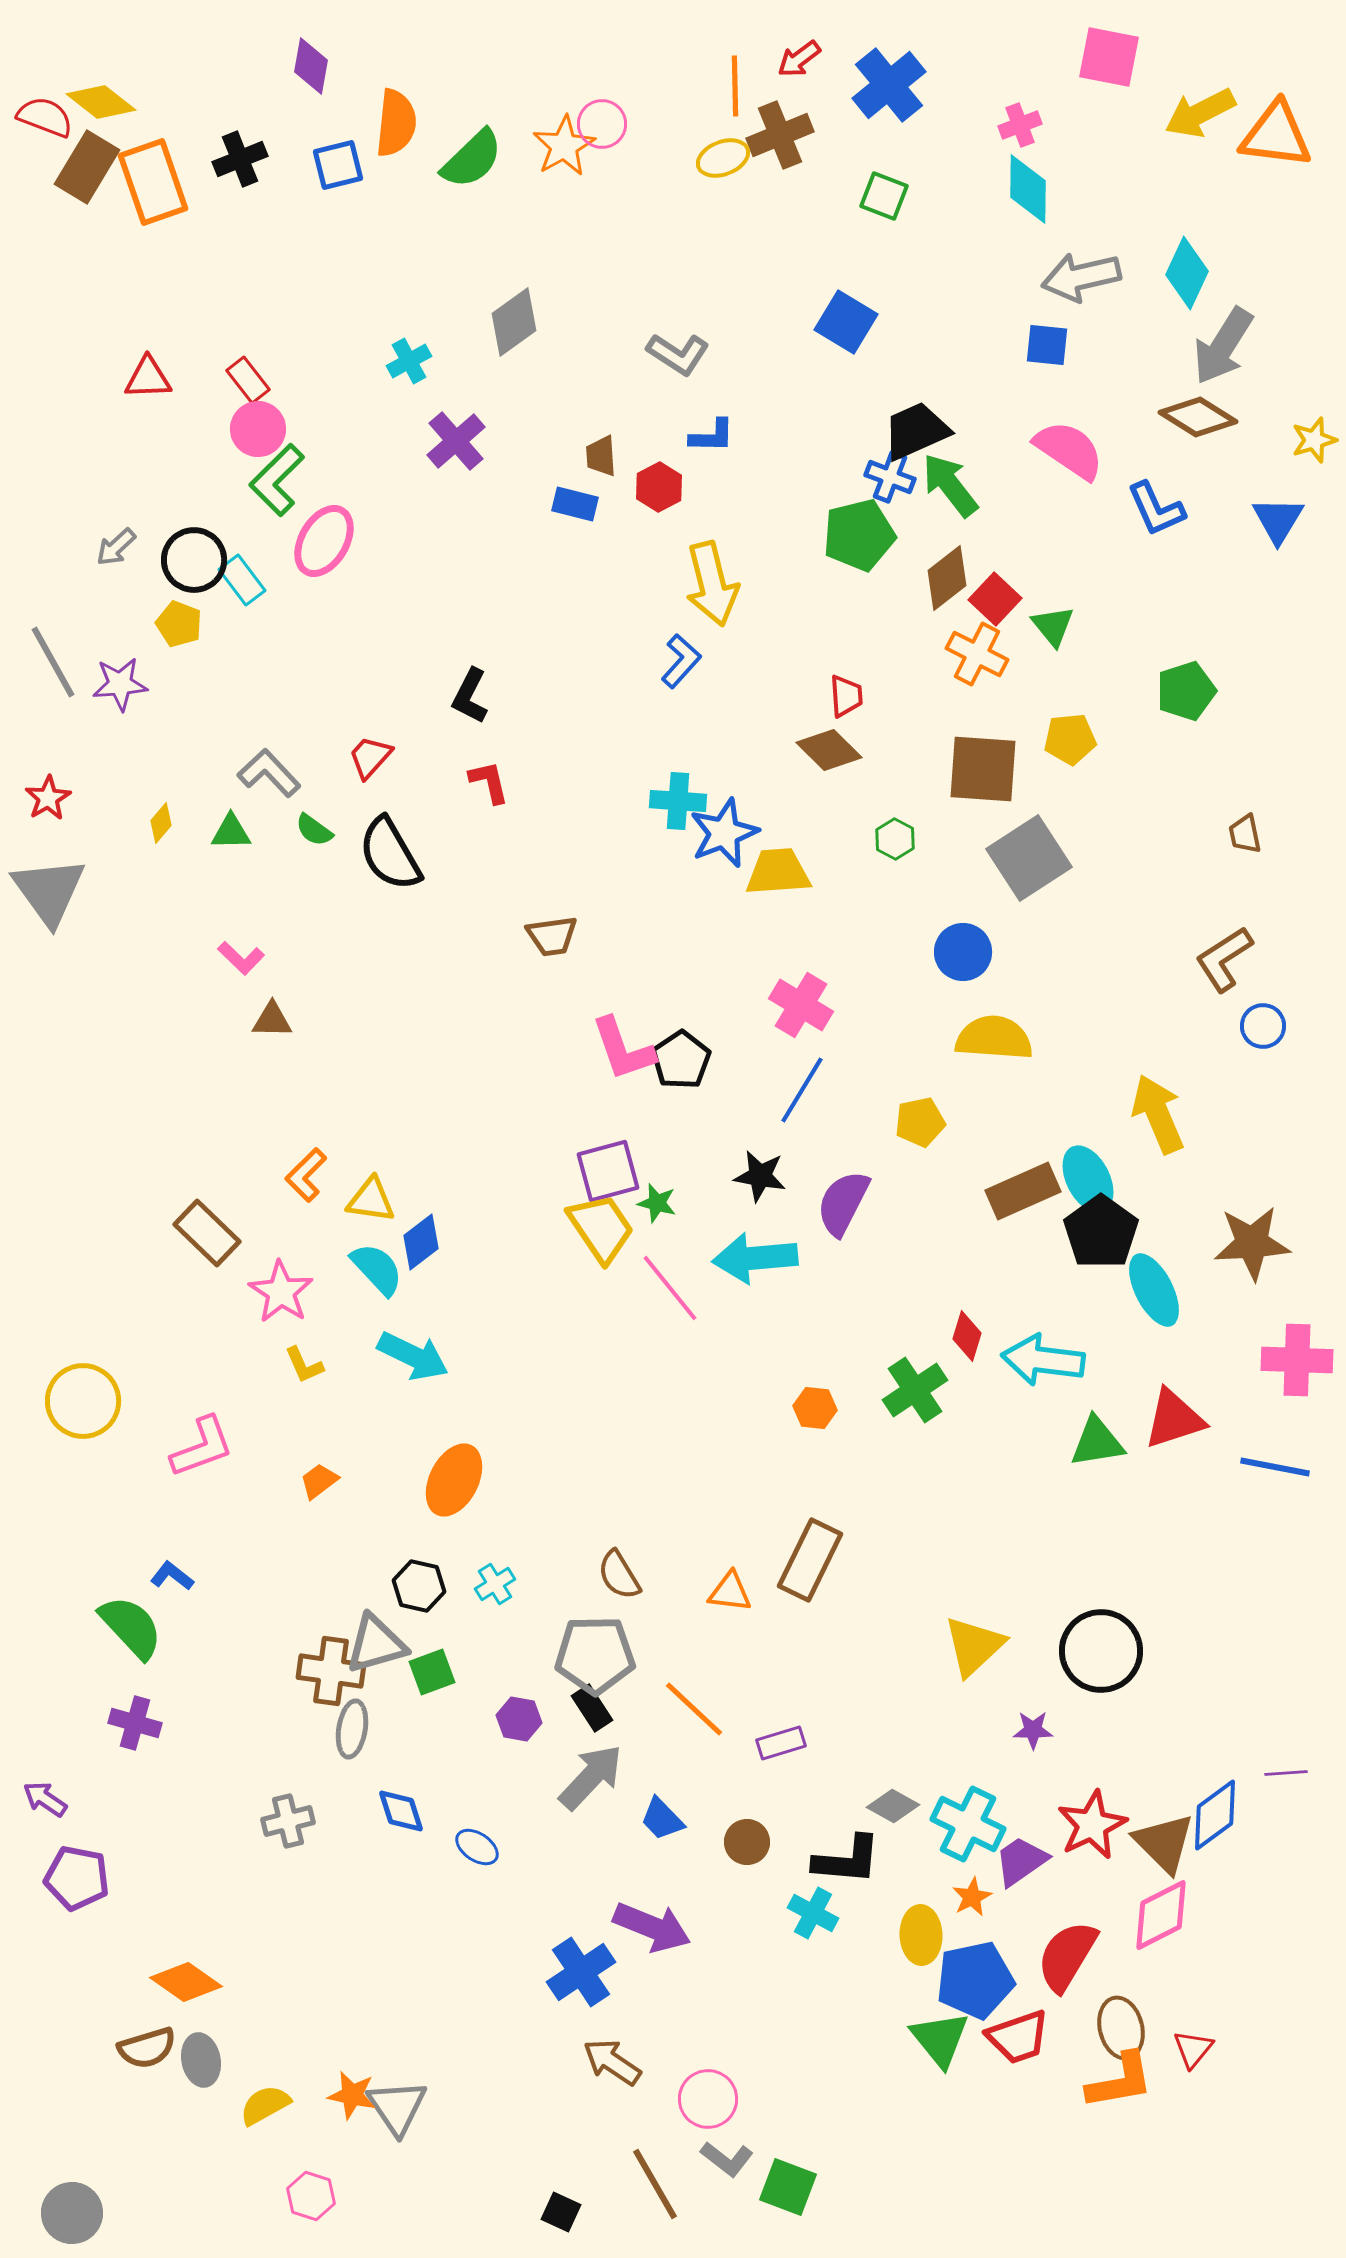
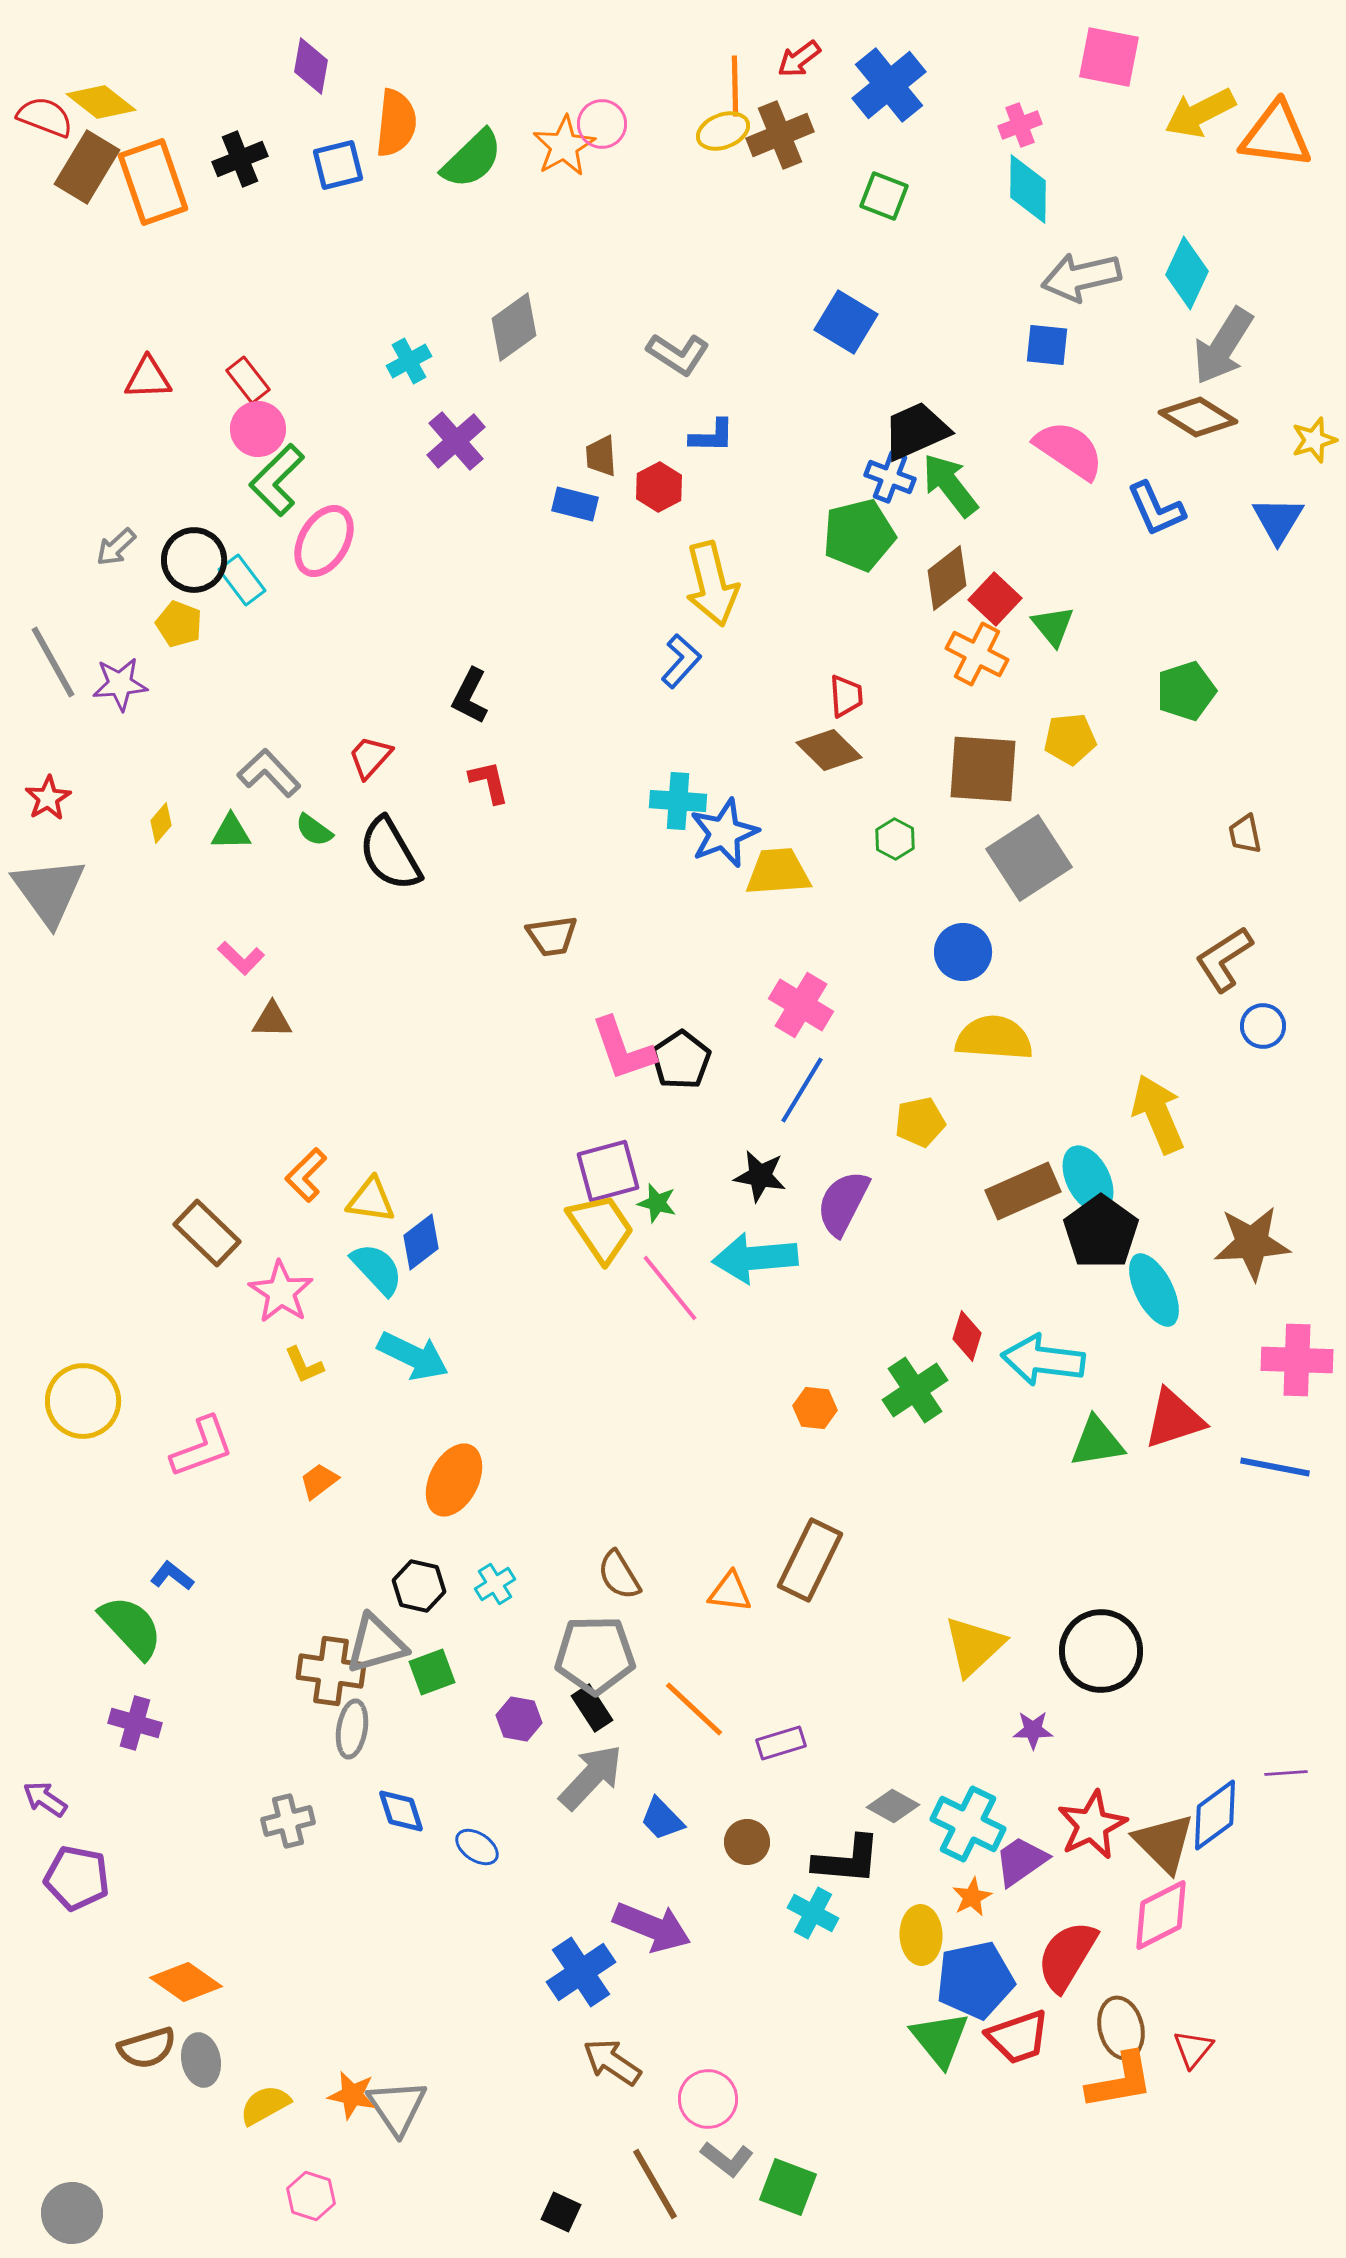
yellow ellipse at (723, 158): moved 27 px up
gray diamond at (514, 322): moved 5 px down
